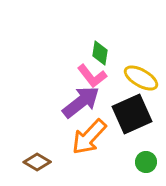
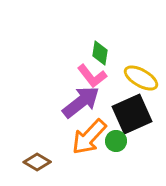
green circle: moved 30 px left, 21 px up
